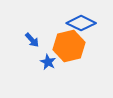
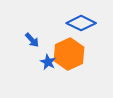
orange hexagon: moved 8 px down; rotated 12 degrees counterclockwise
